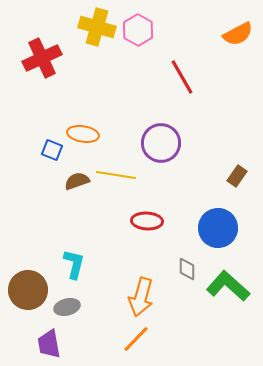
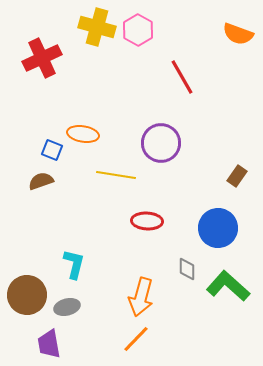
orange semicircle: rotated 48 degrees clockwise
brown semicircle: moved 36 px left
brown circle: moved 1 px left, 5 px down
